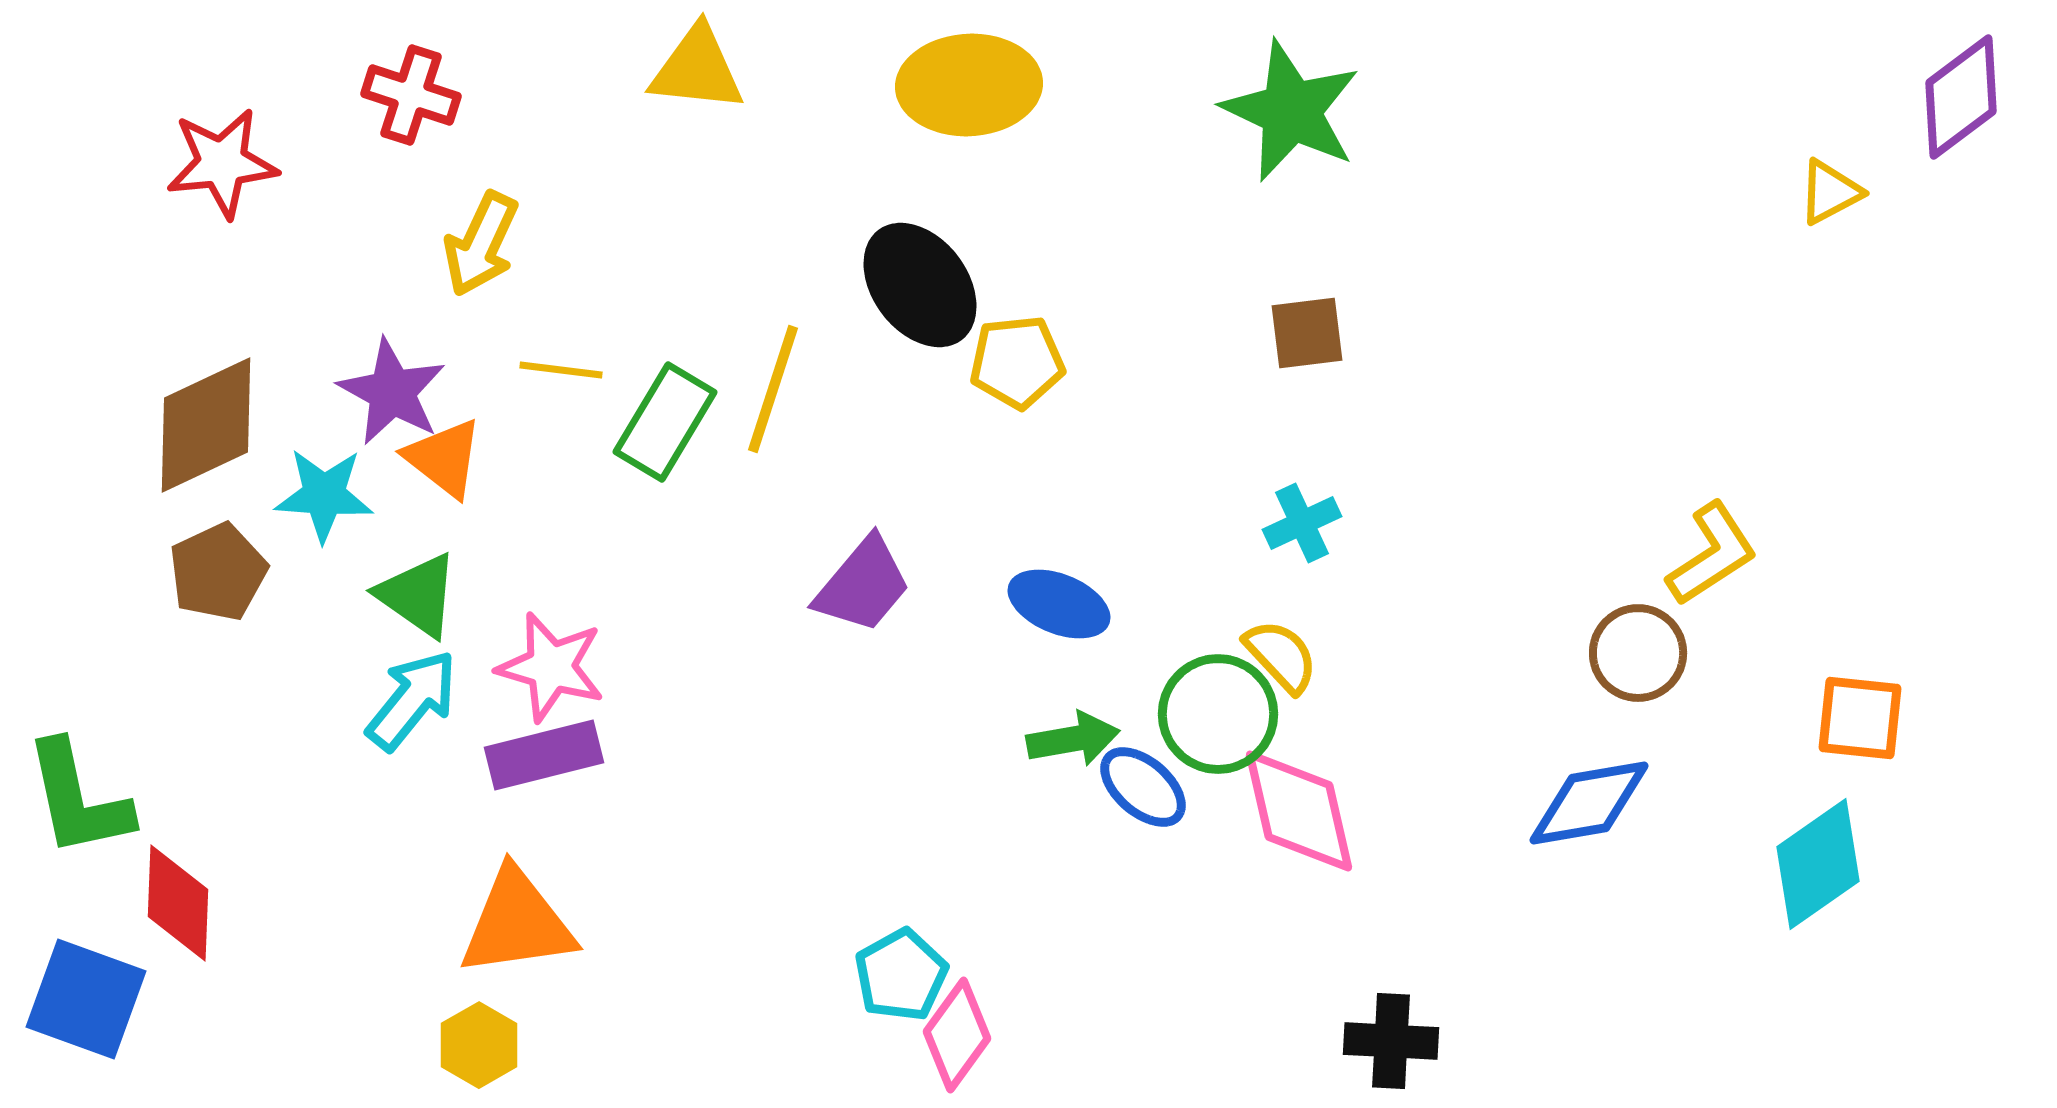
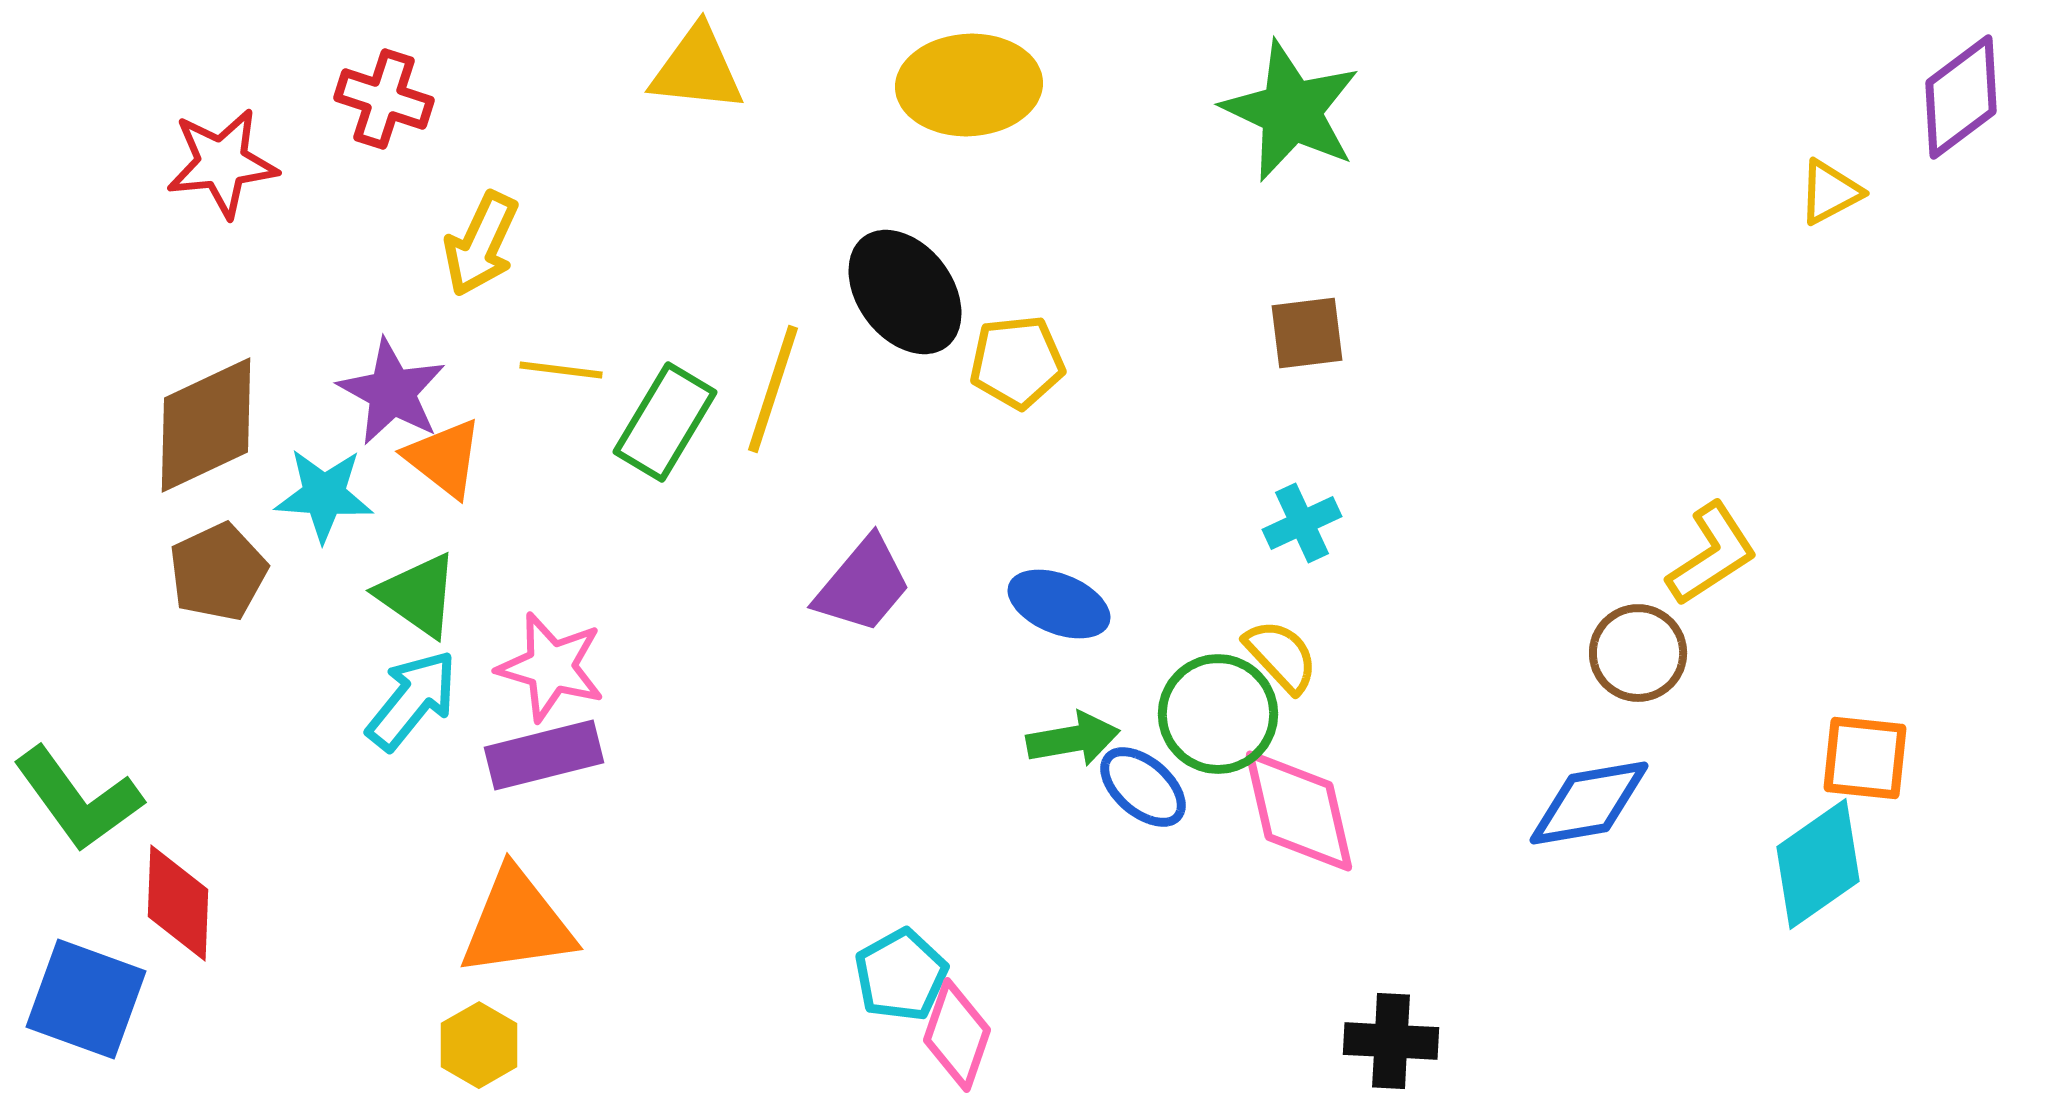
red cross at (411, 95): moved 27 px left, 4 px down
black ellipse at (920, 285): moved 15 px left, 7 px down
orange square at (1860, 718): moved 5 px right, 40 px down
green L-shape at (78, 799): rotated 24 degrees counterclockwise
pink diamond at (957, 1035): rotated 17 degrees counterclockwise
